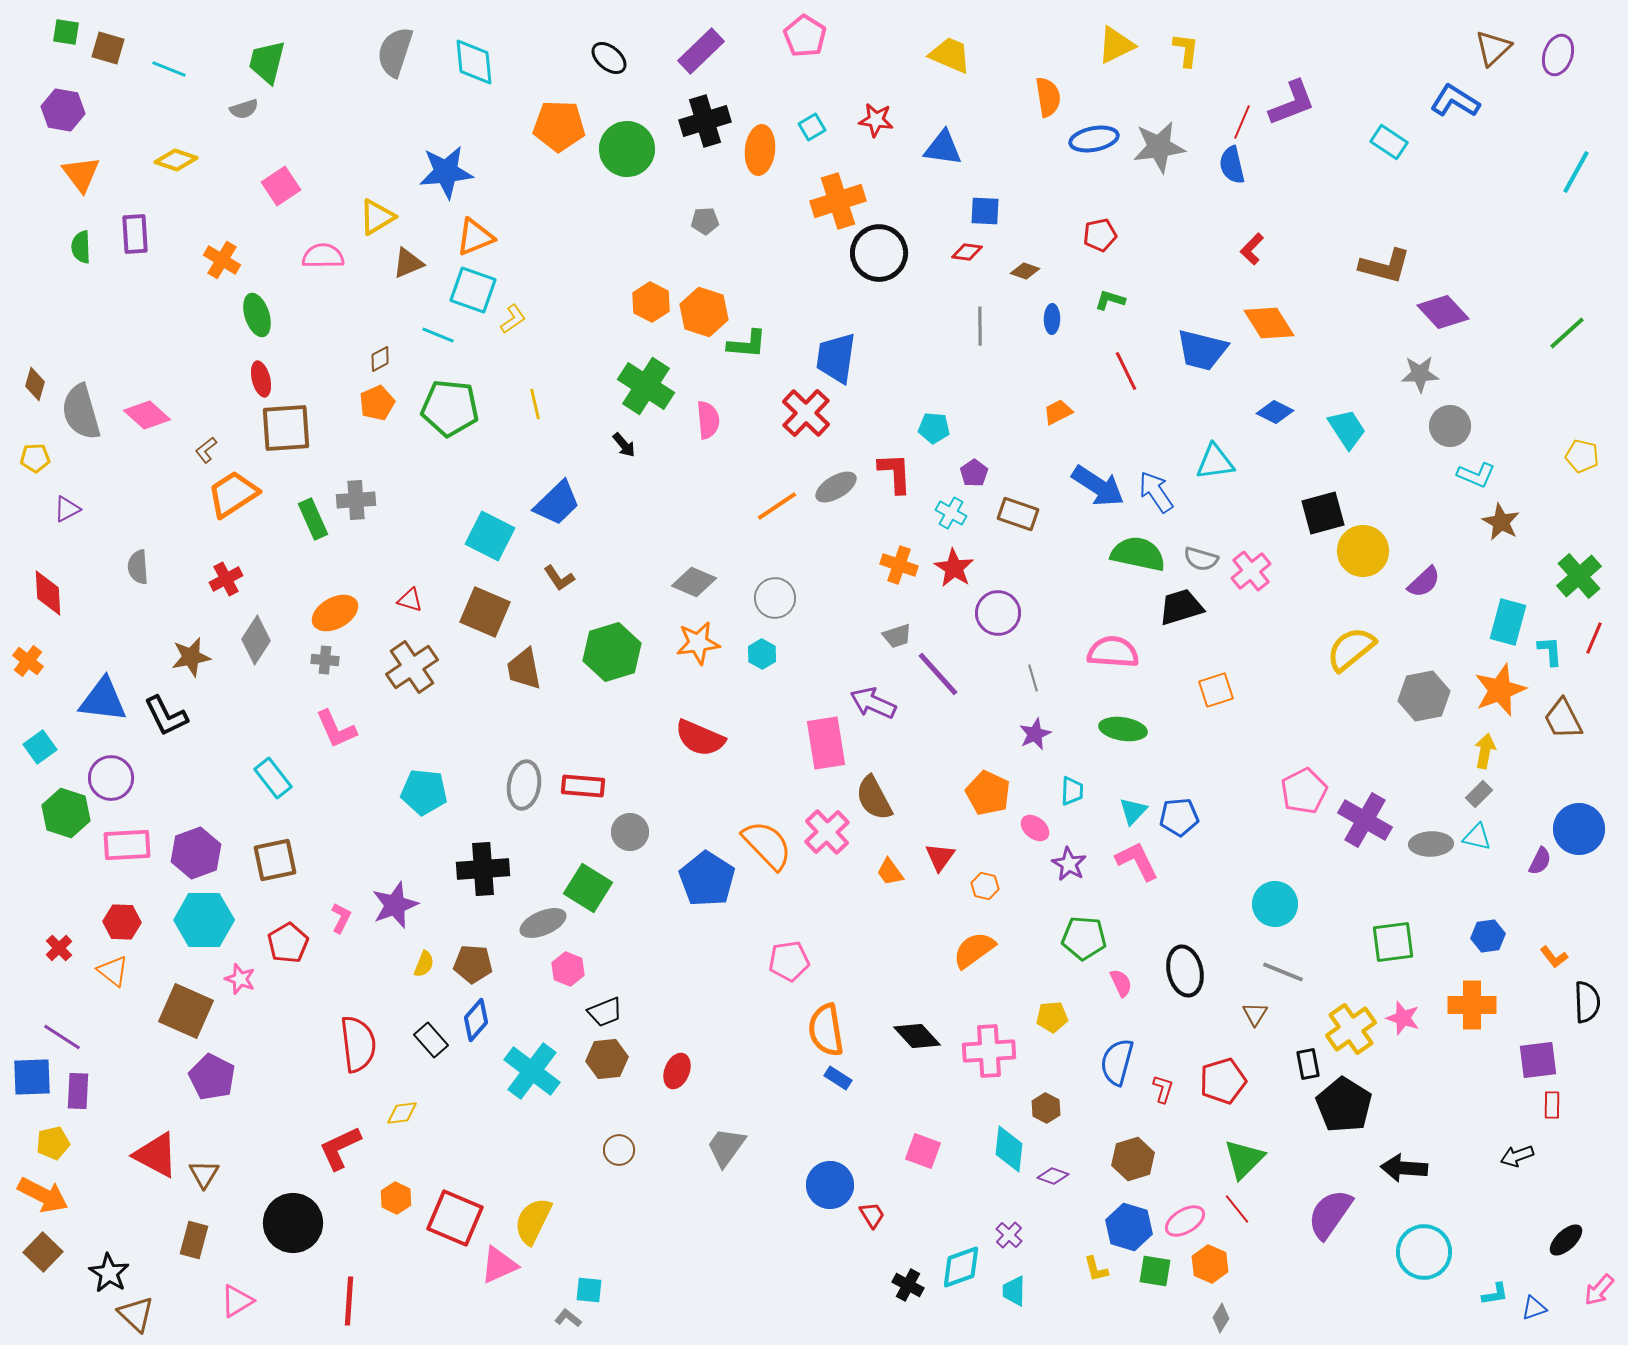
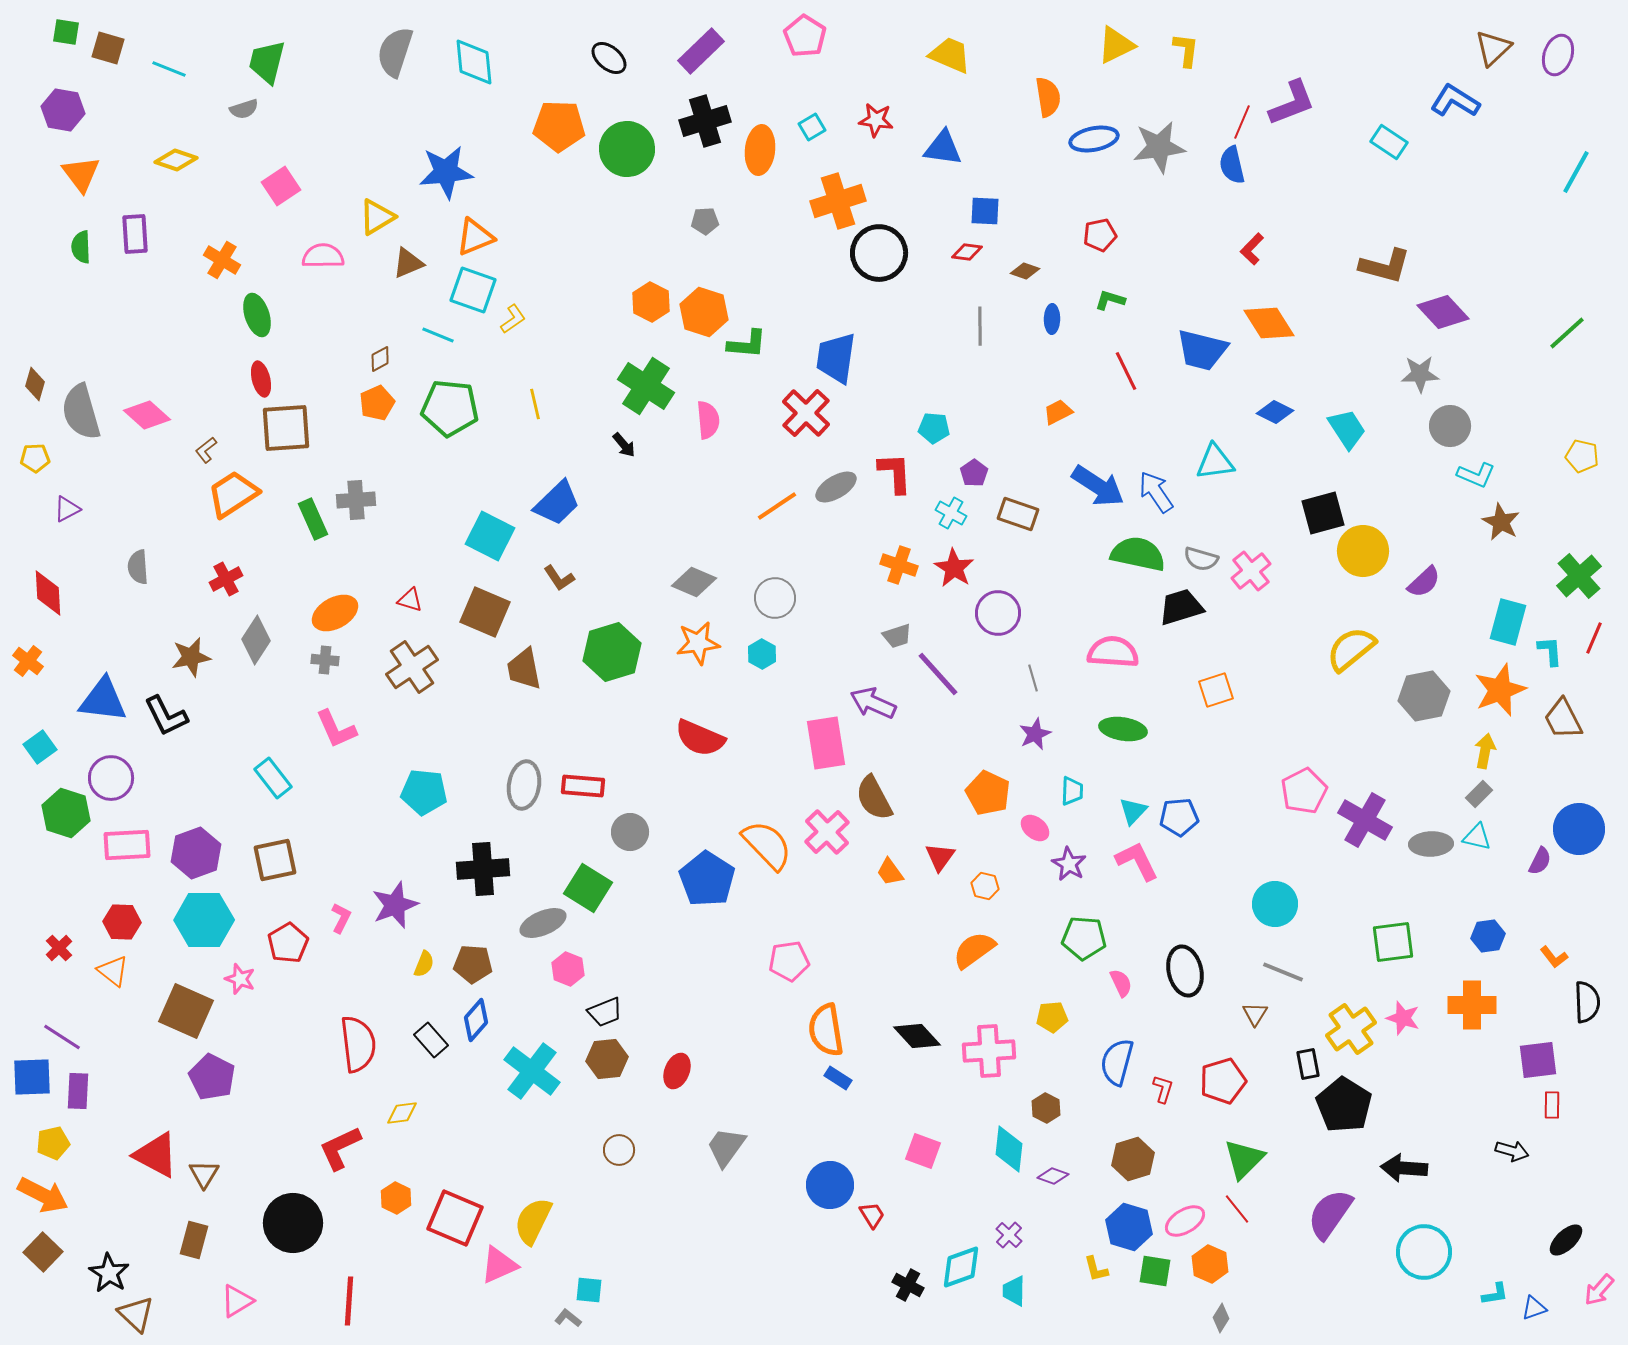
black arrow at (1517, 1156): moved 5 px left, 5 px up; rotated 144 degrees counterclockwise
